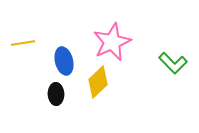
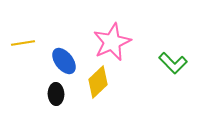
blue ellipse: rotated 24 degrees counterclockwise
